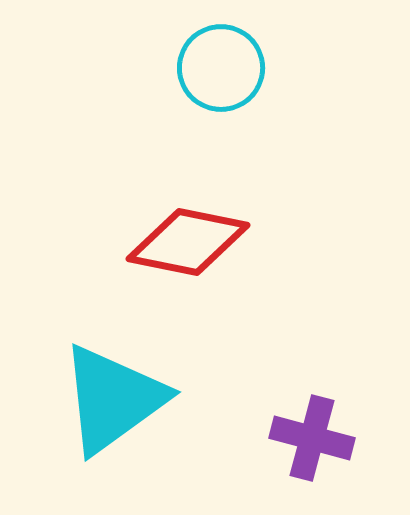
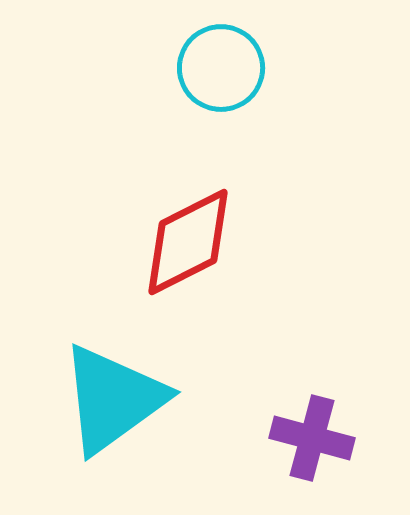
red diamond: rotated 38 degrees counterclockwise
